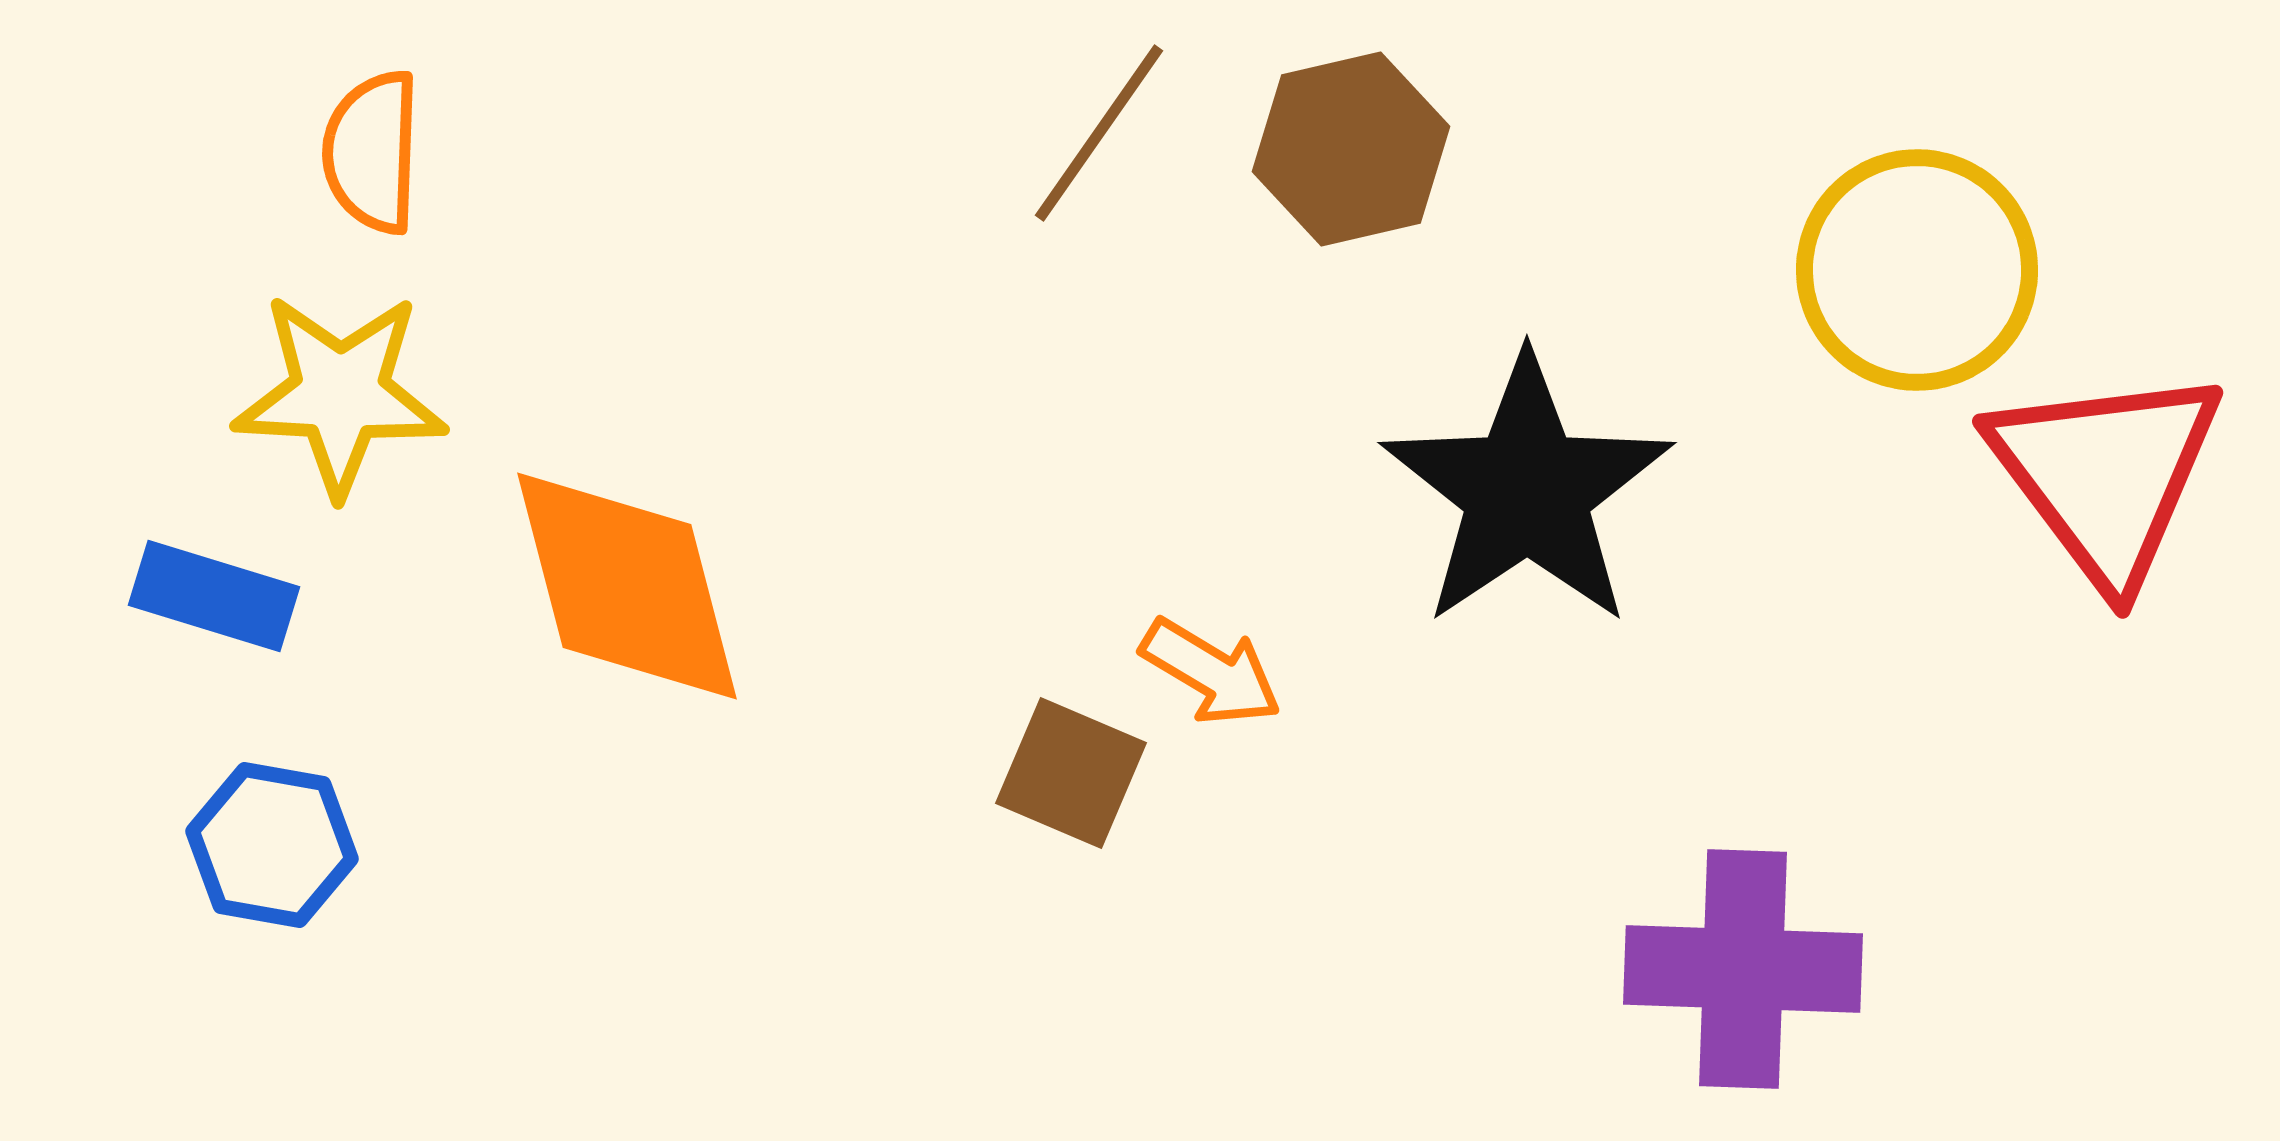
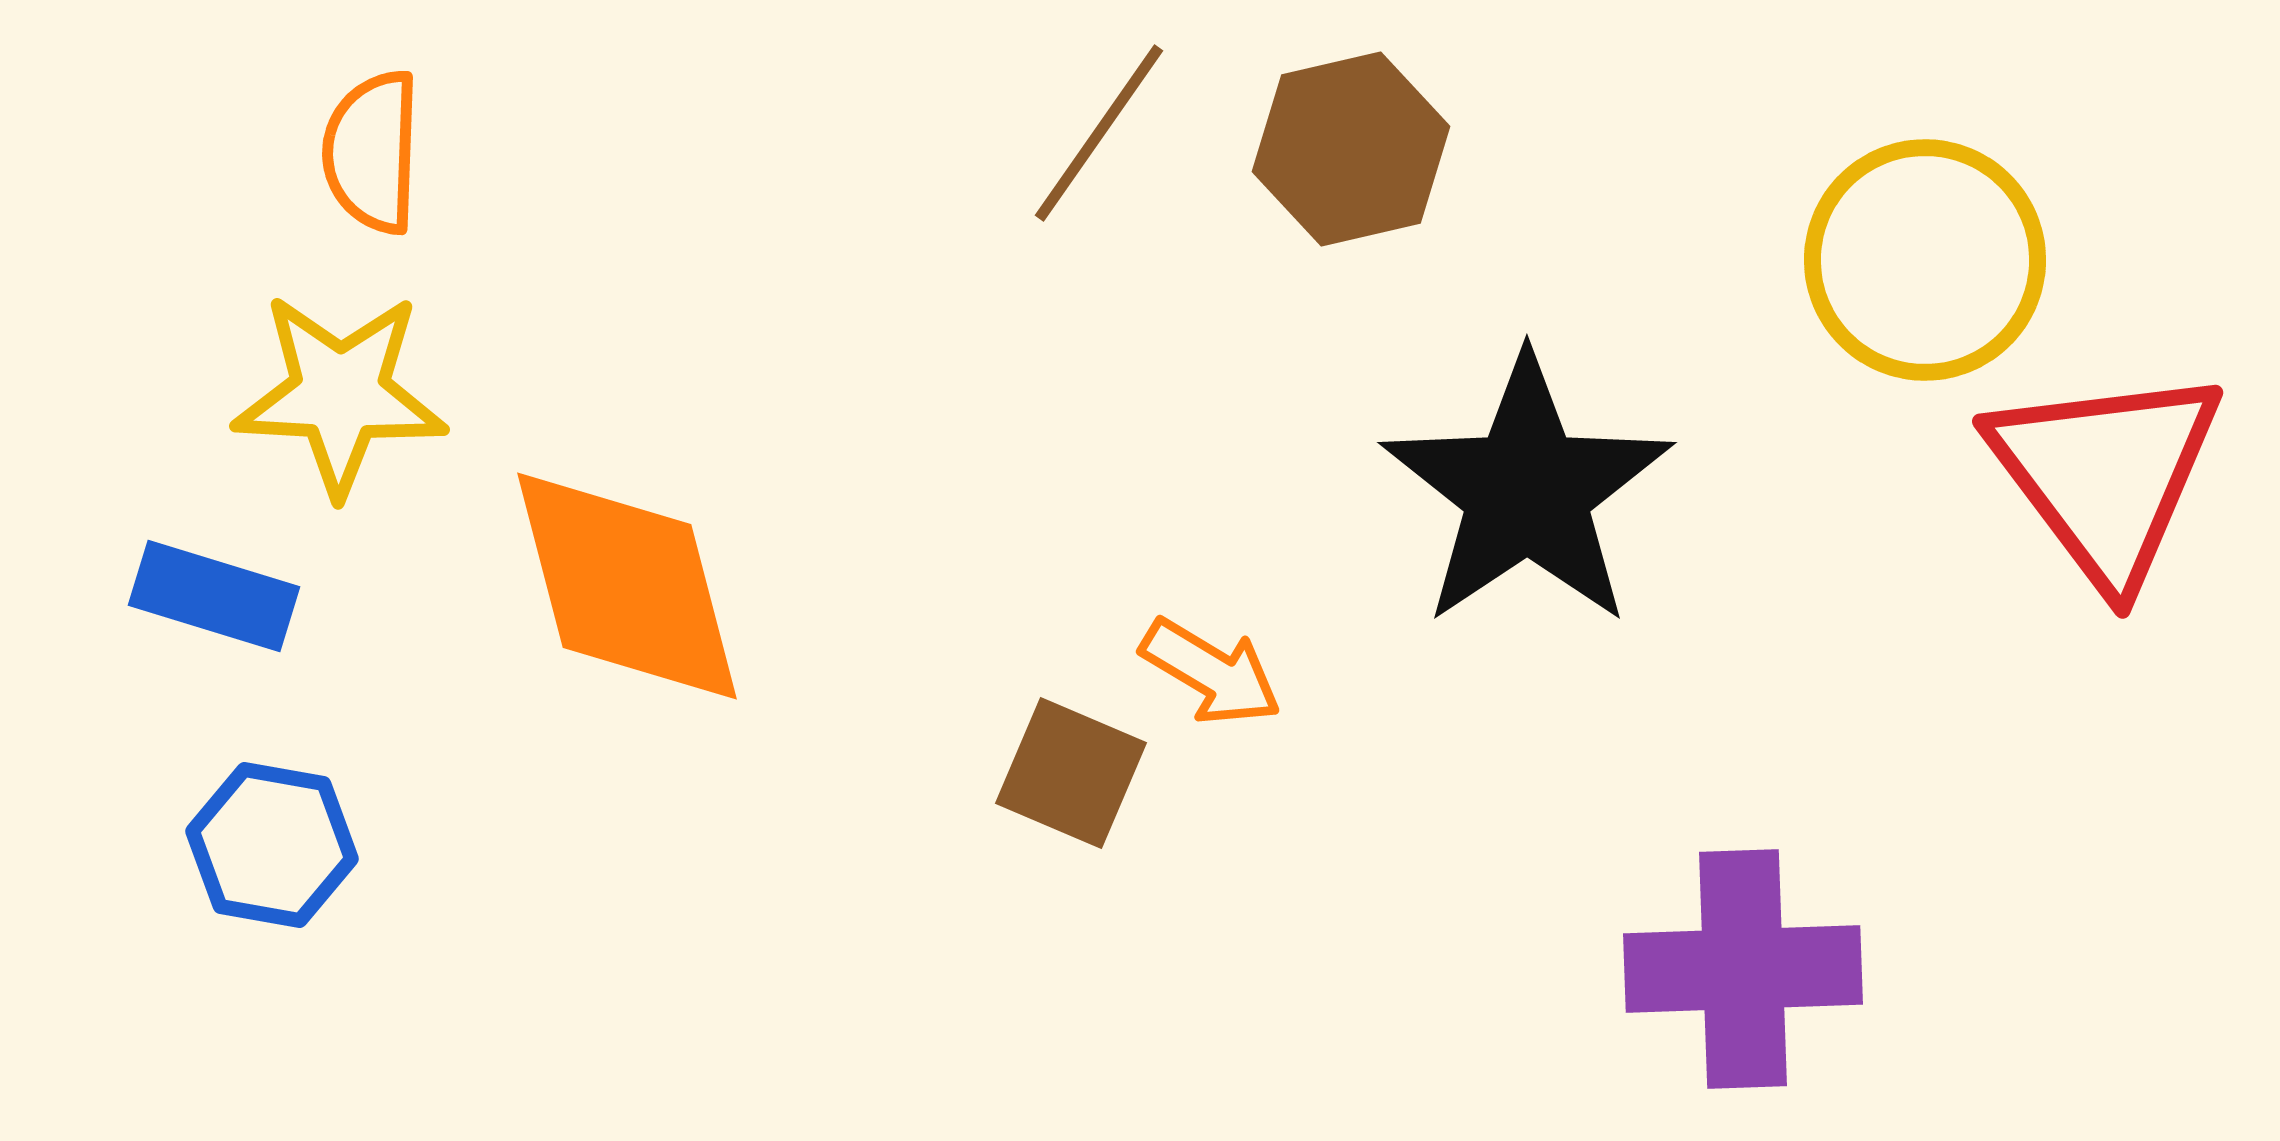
yellow circle: moved 8 px right, 10 px up
purple cross: rotated 4 degrees counterclockwise
